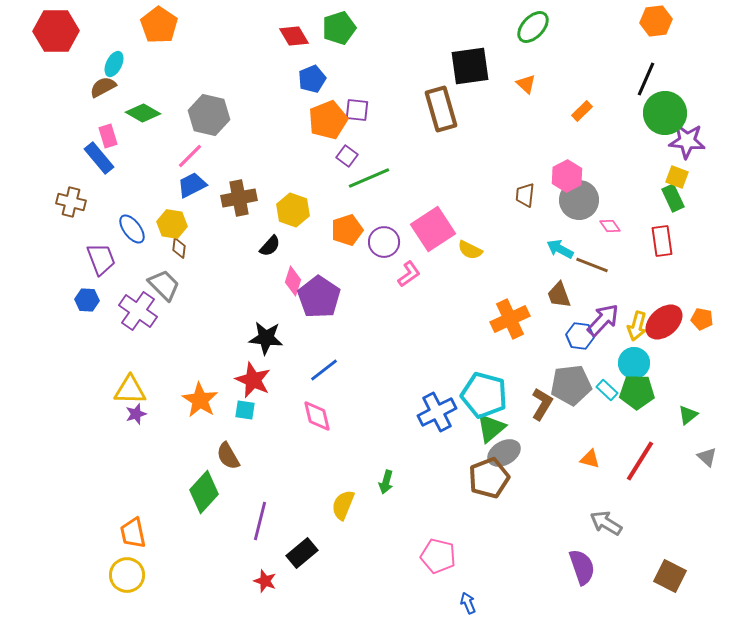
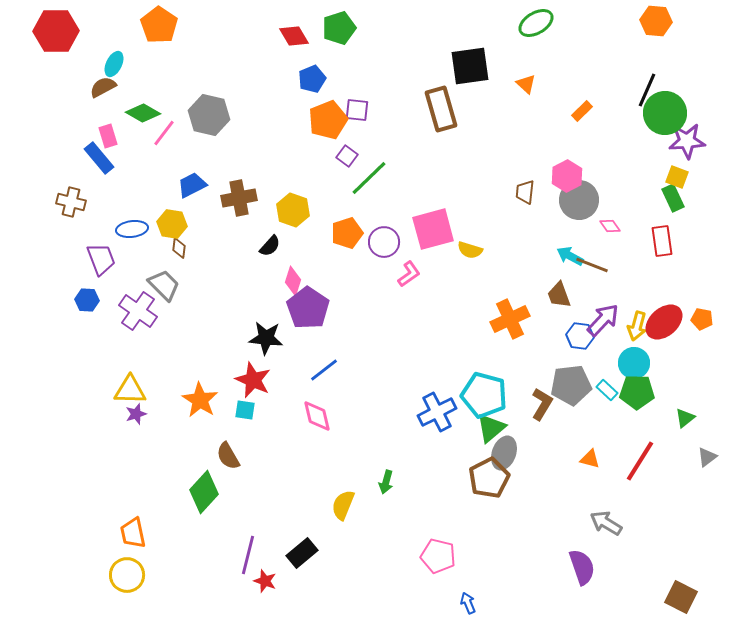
orange hexagon at (656, 21): rotated 12 degrees clockwise
green ellipse at (533, 27): moved 3 px right, 4 px up; rotated 16 degrees clockwise
black line at (646, 79): moved 1 px right, 11 px down
purple star at (687, 141): rotated 9 degrees counterclockwise
pink line at (190, 156): moved 26 px left, 23 px up; rotated 8 degrees counterclockwise
green line at (369, 178): rotated 21 degrees counterclockwise
brown trapezoid at (525, 195): moved 3 px up
blue ellipse at (132, 229): rotated 60 degrees counterclockwise
pink square at (433, 229): rotated 18 degrees clockwise
orange pentagon at (347, 230): moved 3 px down
cyan arrow at (560, 249): moved 10 px right, 7 px down
yellow semicircle at (470, 250): rotated 10 degrees counterclockwise
purple pentagon at (319, 297): moved 11 px left, 11 px down
green triangle at (688, 415): moved 3 px left, 3 px down
gray ellipse at (504, 453): rotated 40 degrees counterclockwise
gray triangle at (707, 457): rotated 40 degrees clockwise
brown pentagon at (489, 478): rotated 6 degrees counterclockwise
purple line at (260, 521): moved 12 px left, 34 px down
brown square at (670, 576): moved 11 px right, 21 px down
